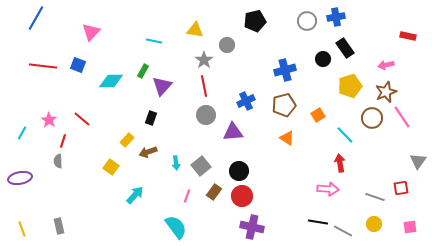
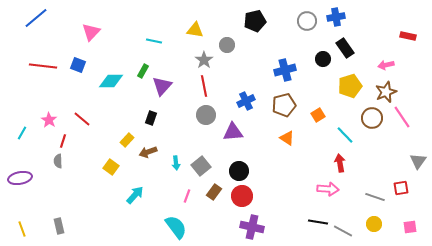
blue line at (36, 18): rotated 20 degrees clockwise
